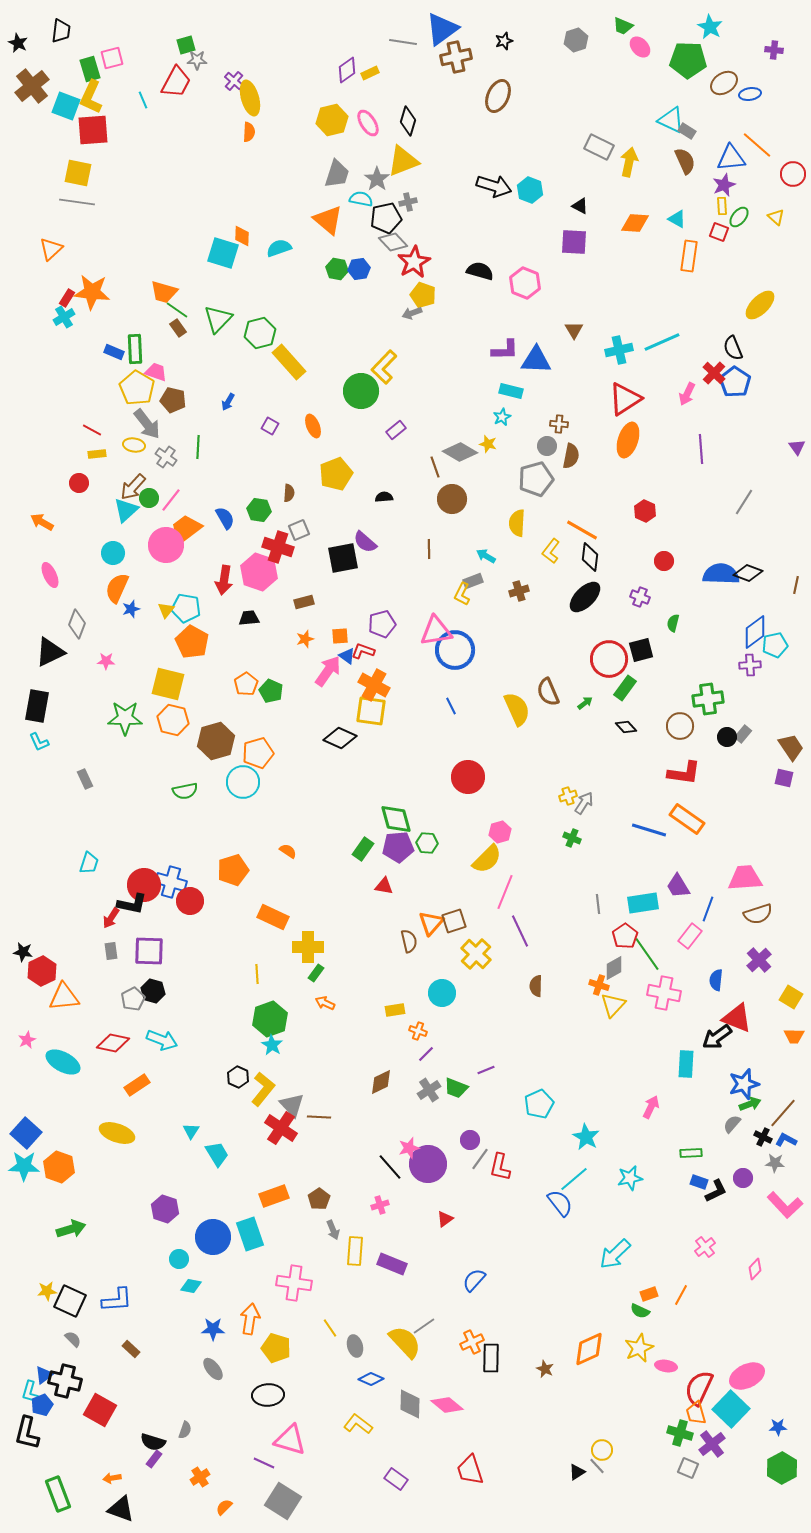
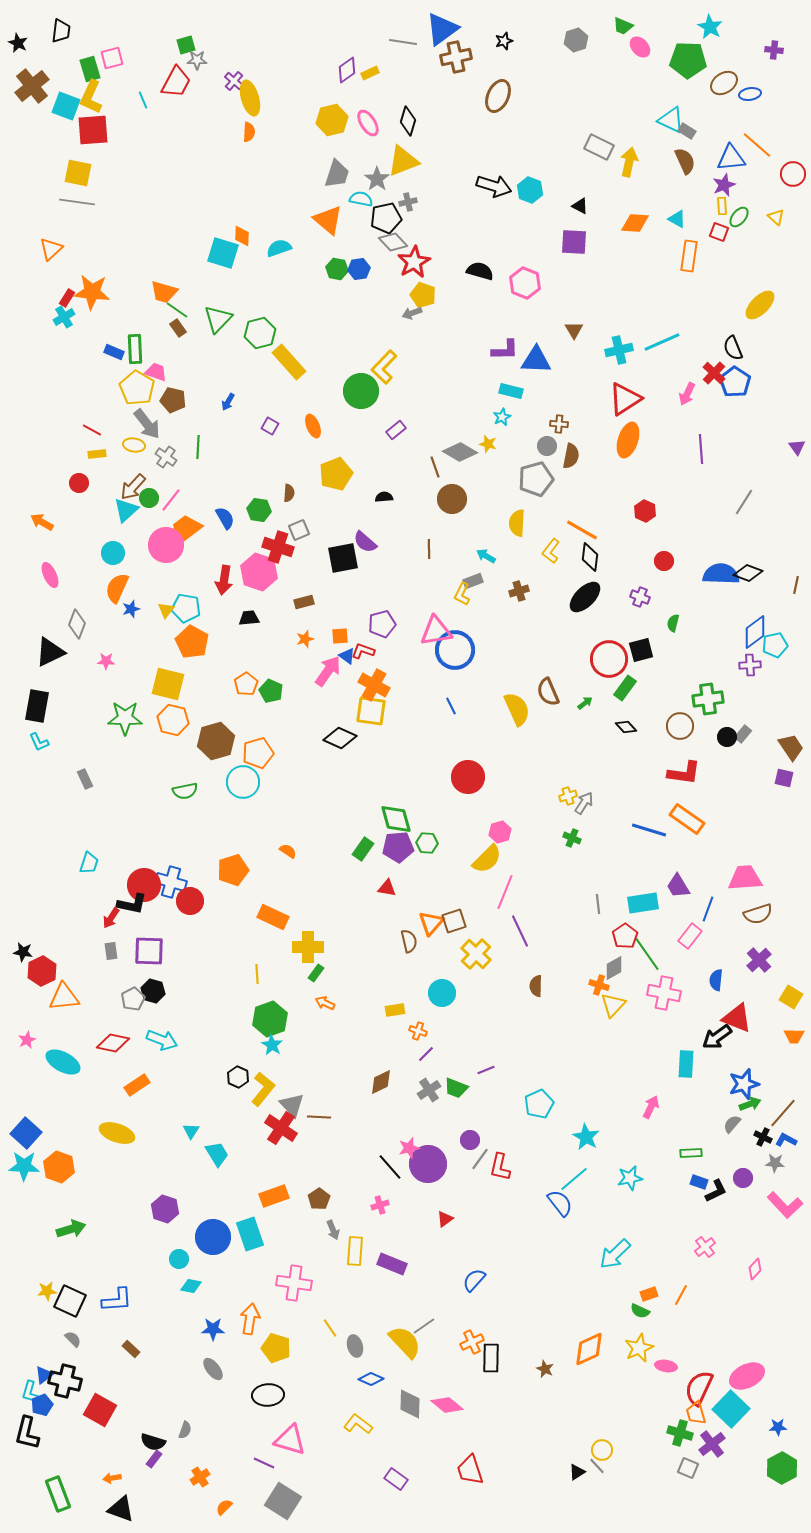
red triangle at (384, 886): moved 3 px right, 2 px down
